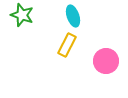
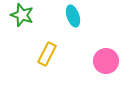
yellow rectangle: moved 20 px left, 9 px down
